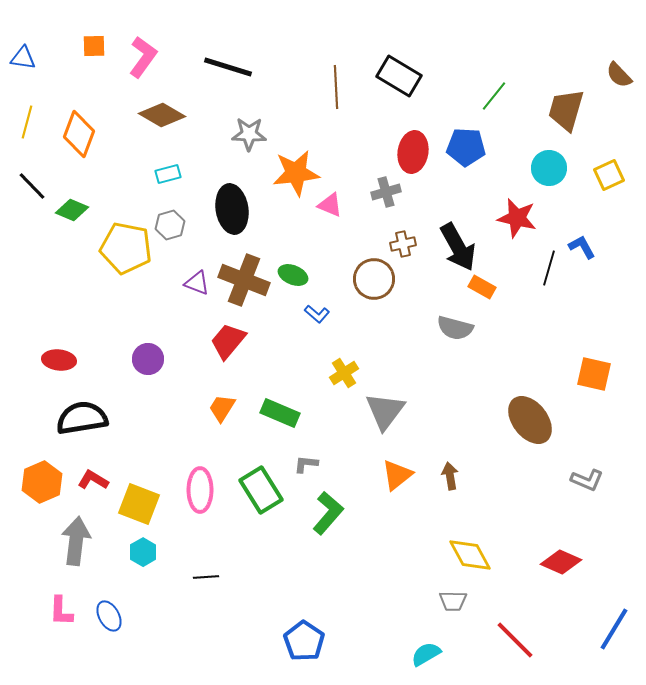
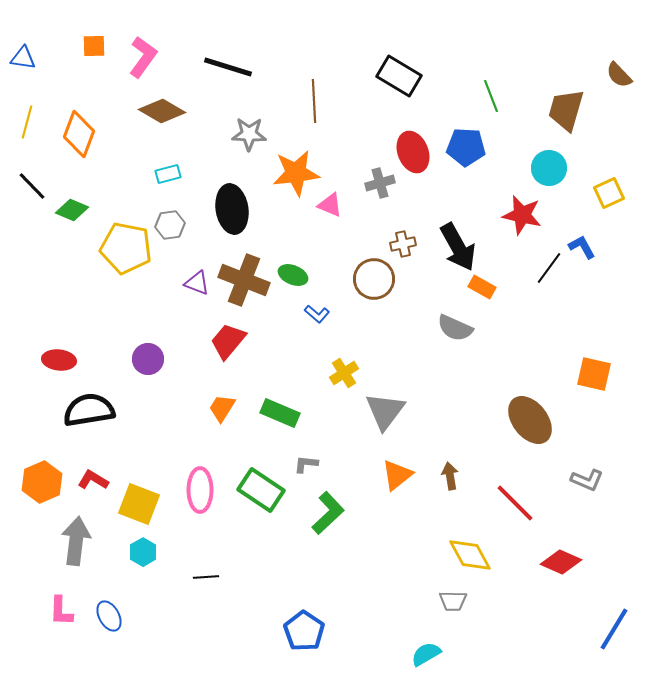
brown line at (336, 87): moved 22 px left, 14 px down
green line at (494, 96): moved 3 px left; rotated 60 degrees counterclockwise
brown diamond at (162, 115): moved 4 px up
red ellipse at (413, 152): rotated 30 degrees counterclockwise
yellow square at (609, 175): moved 18 px down
gray cross at (386, 192): moved 6 px left, 9 px up
red star at (517, 218): moved 5 px right, 3 px up
gray hexagon at (170, 225): rotated 8 degrees clockwise
black line at (549, 268): rotated 20 degrees clockwise
gray semicircle at (455, 328): rotated 9 degrees clockwise
black semicircle at (82, 418): moved 7 px right, 8 px up
green rectangle at (261, 490): rotated 24 degrees counterclockwise
green L-shape at (328, 513): rotated 6 degrees clockwise
red line at (515, 640): moved 137 px up
blue pentagon at (304, 641): moved 10 px up
